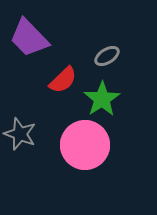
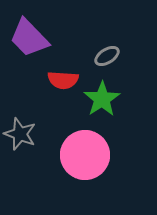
red semicircle: rotated 48 degrees clockwise
pink circle: moved 10 px down
